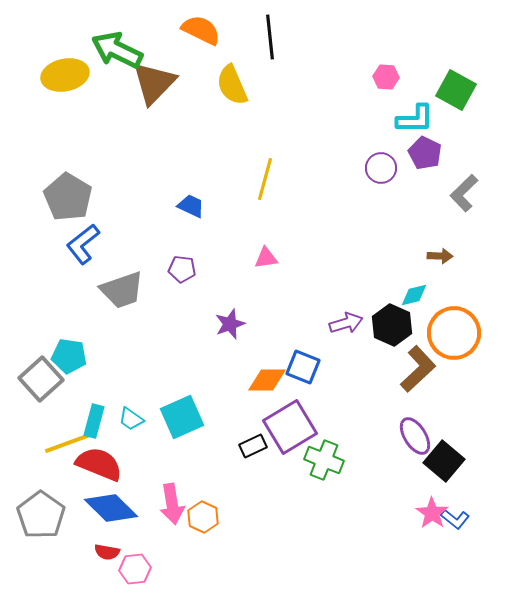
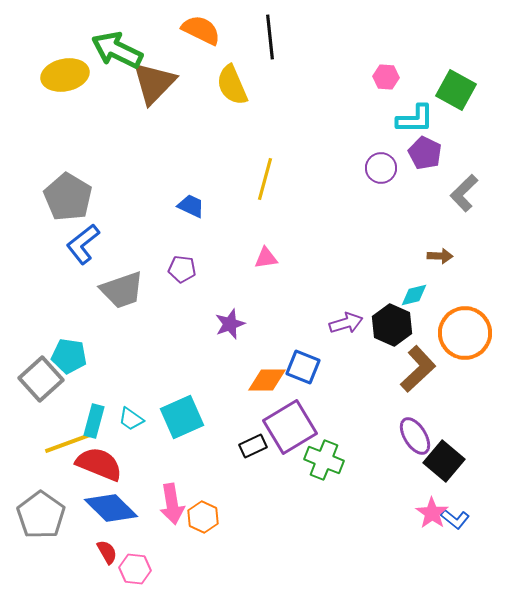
orange circle at (454, 333): moved 11 px right
red semicircle at (107, 552): rotated 130 degrees counterclockwise
pink hexagon at (135, 569): rotated 12 degrees clockwise
